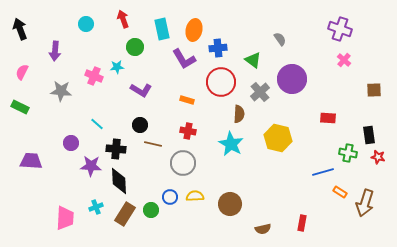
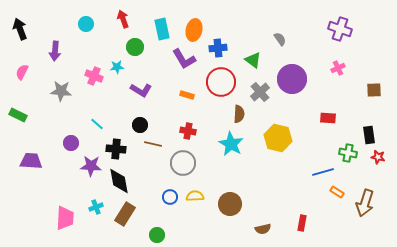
pink cross at (344, 60): moved 6 px left, 8 px down; rotated 24 degrees clockwise
orange rectangle at (187, 100): moved 5 px up
green rectangle at (20, 107): moved 2 px left, 8 px down
black diamond at (119, 181): rotated 8 degrees counterclockwise
orange rectangle at (340, 192): moved 3 px left
green circle at (151, 210): moved 6 px right, 25 px down
